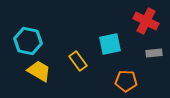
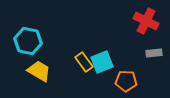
cyan square: moved 8 px left, 18 px down; rotated 10 degrees counterclockwise
yellow rectangle: moved 6 px right, 1 px down
